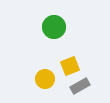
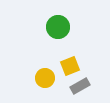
green circle: moved 4 px right
yellow circle: moved 1 px up
